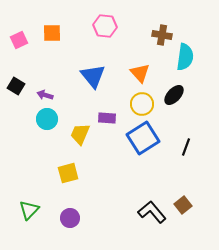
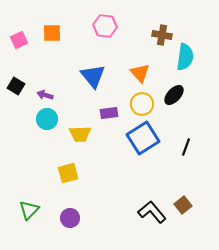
purple rectangle: moved 2 px right, 5 px up; rotated 12 degrees counterclockwise
yellow trapezoid: rotated 115 degrees counterclockwise
